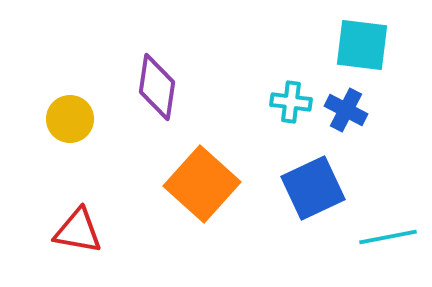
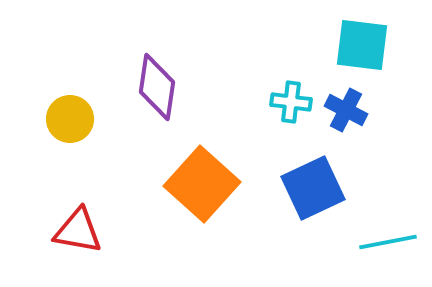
cyan line: moved 5 px down
